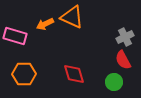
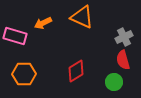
orange triangle: moved 10 px right
orange arrow: moved 2 px left, 1 px up
gray cross: moved 1 px left
red semicircle: rotated 12 degrees clockwise
red diamond: moved 2 px right, 3 px up; rotated 75 degrees clockwise
